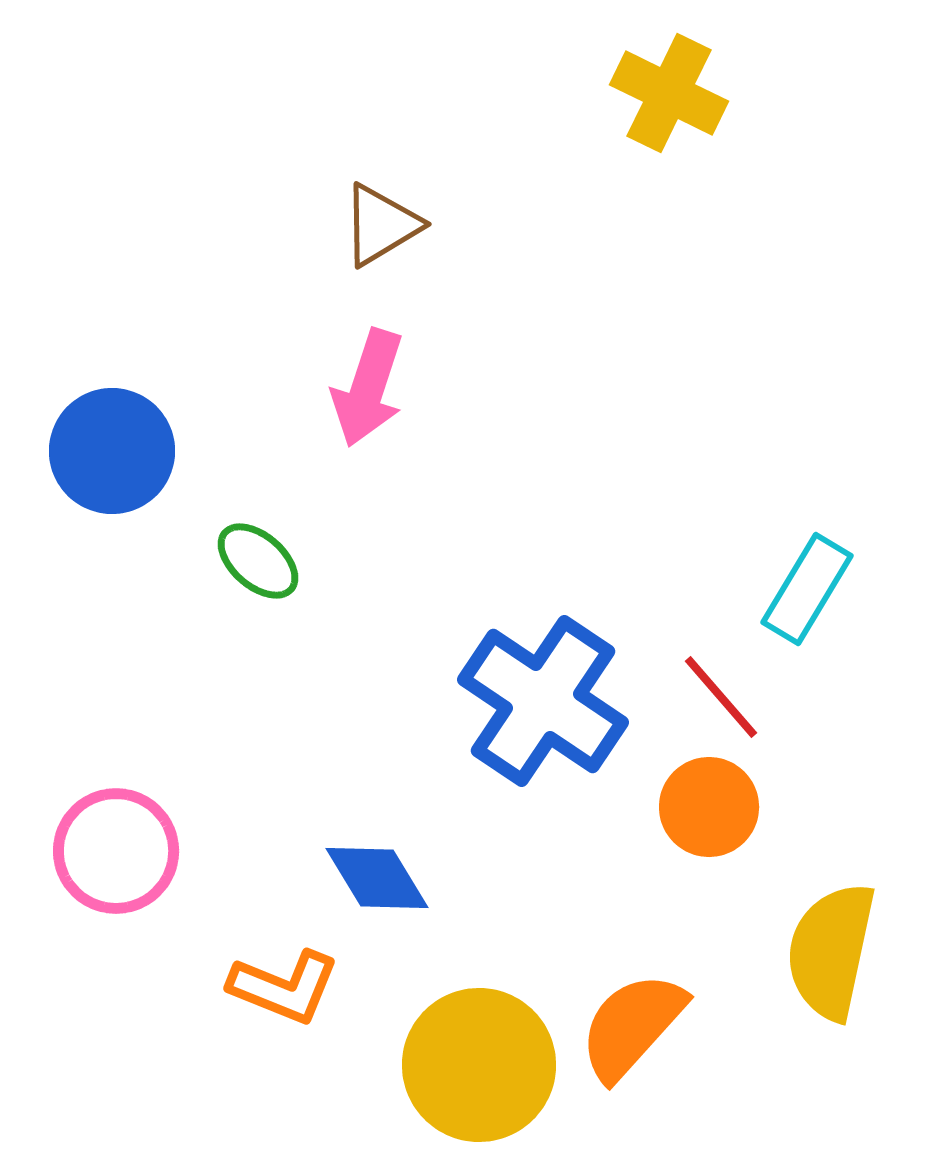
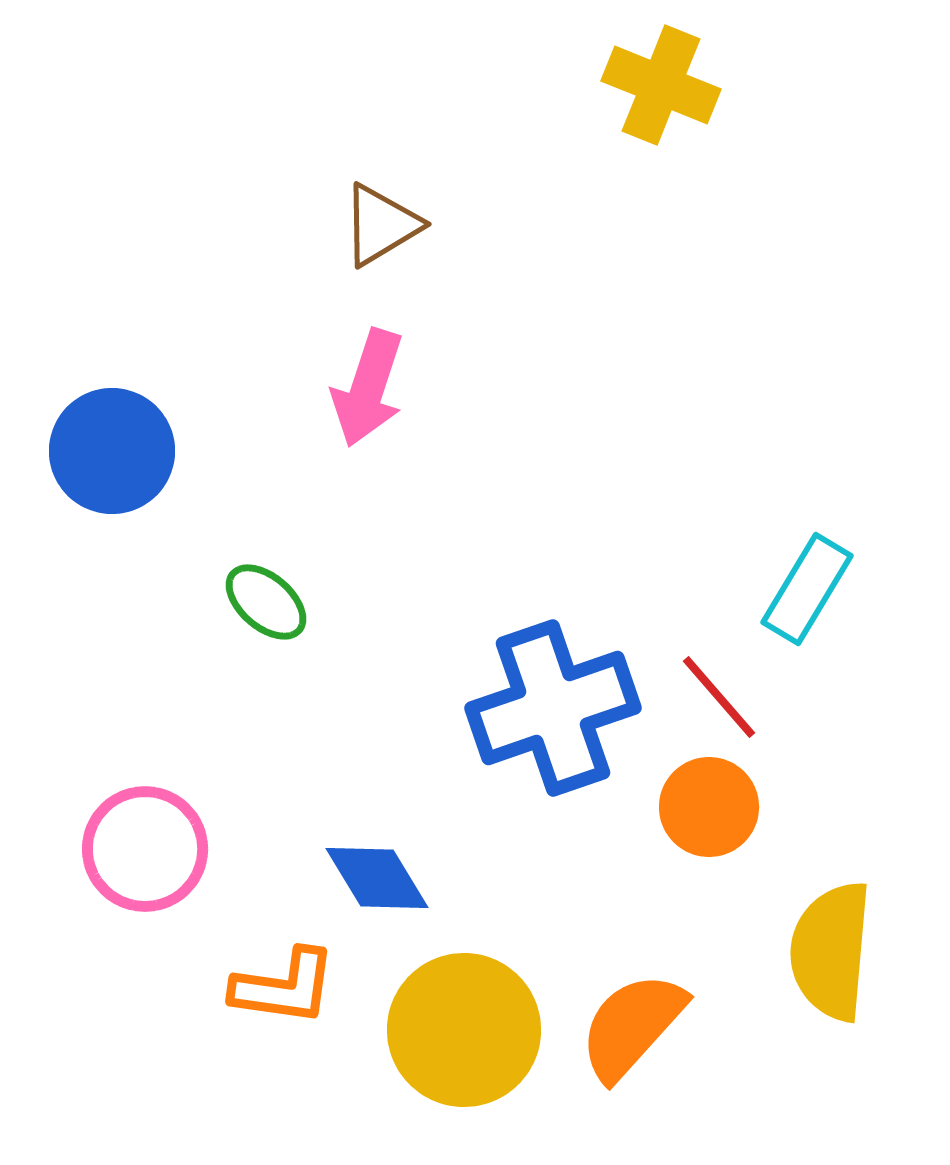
yellow cross: moved 8 px left, 8 px up; rotated 4 degrees counterclockwise
green ellipse: moved 8 px right, 41 px down
red line: moved 2 px left
blue cross: moved 10 px right, 7 px down; rotated 37 degrees clockwise
pink circle: moved 29 px right, 2 px up
yellow semicircle: rotated 7 degrees counterclockwise
orange L-shape: rotated 14 degrees counterclockwise
yellow circle: moved 15 px left, 35 px up
